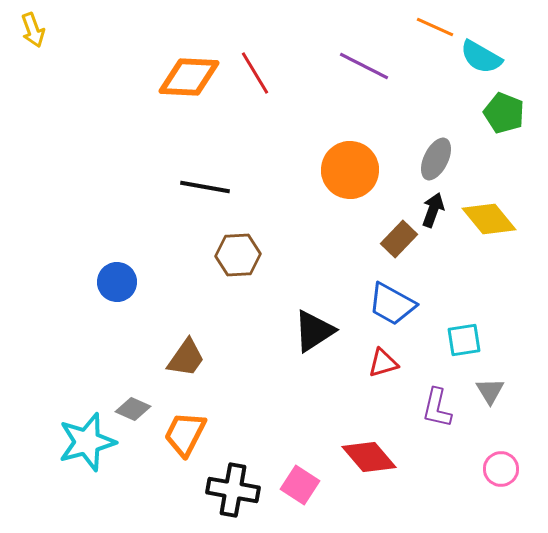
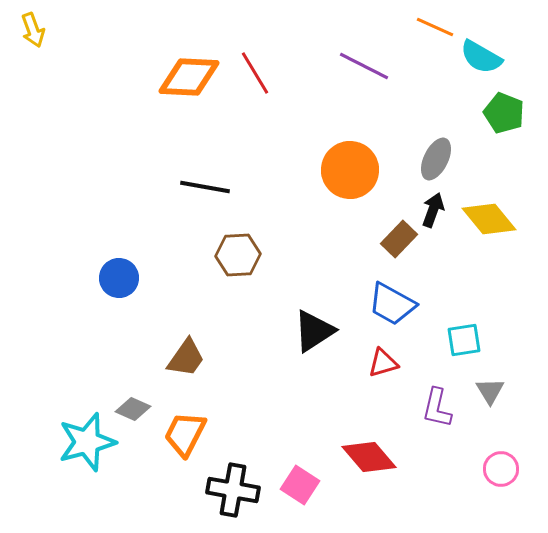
blue circle: moved 2 px right, 4 px up
